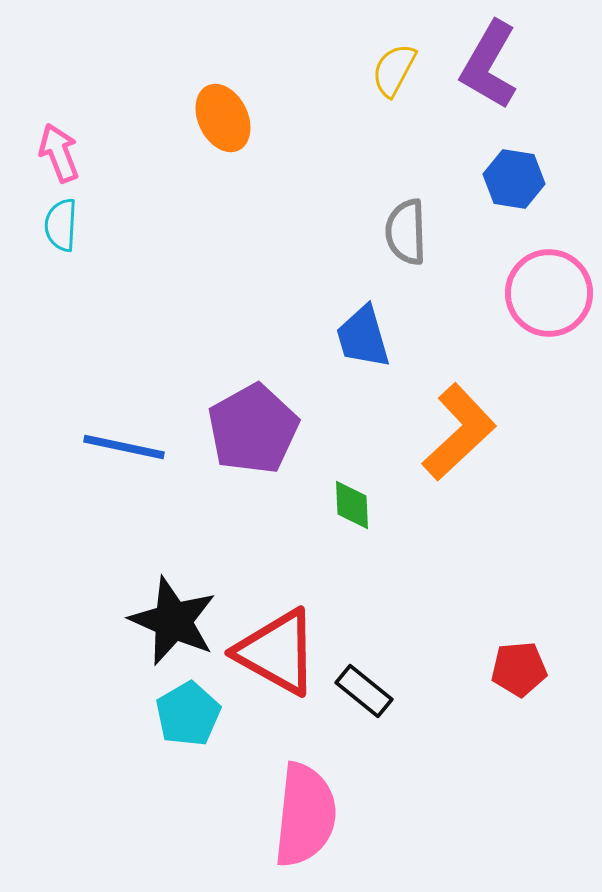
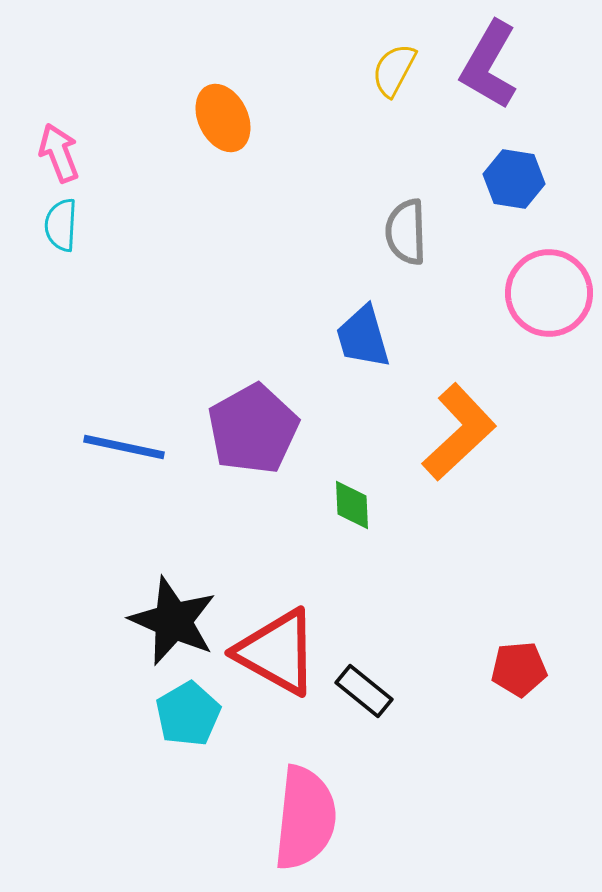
pink semicircle: moved 3 px down
